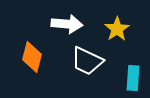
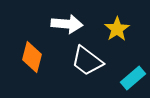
white trapezoid: rotated 12 degrees clockwise
cyan rectangle: rotated 45 degrees clockwise
